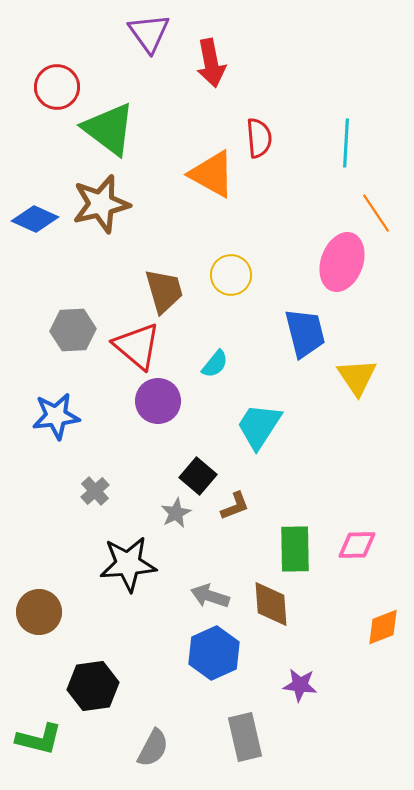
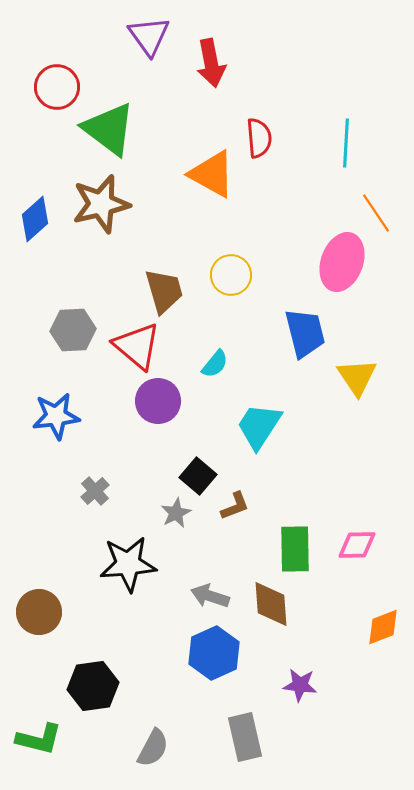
purple triangle: moved 3 px down
blue diamond: rotated 66 degrees counterclockwise
